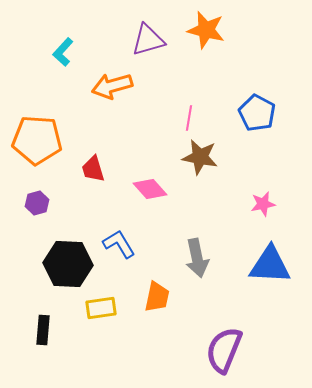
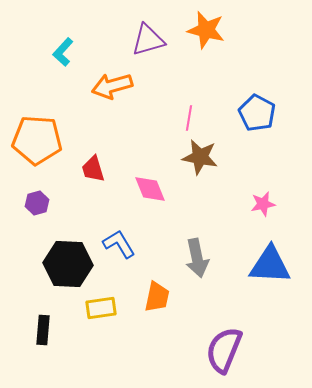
pink diamond: rotated 20 degrees clockwise
